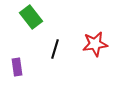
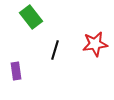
black line: moved 1 px down
purple rectangle: moved 1 px left, 4 px down
